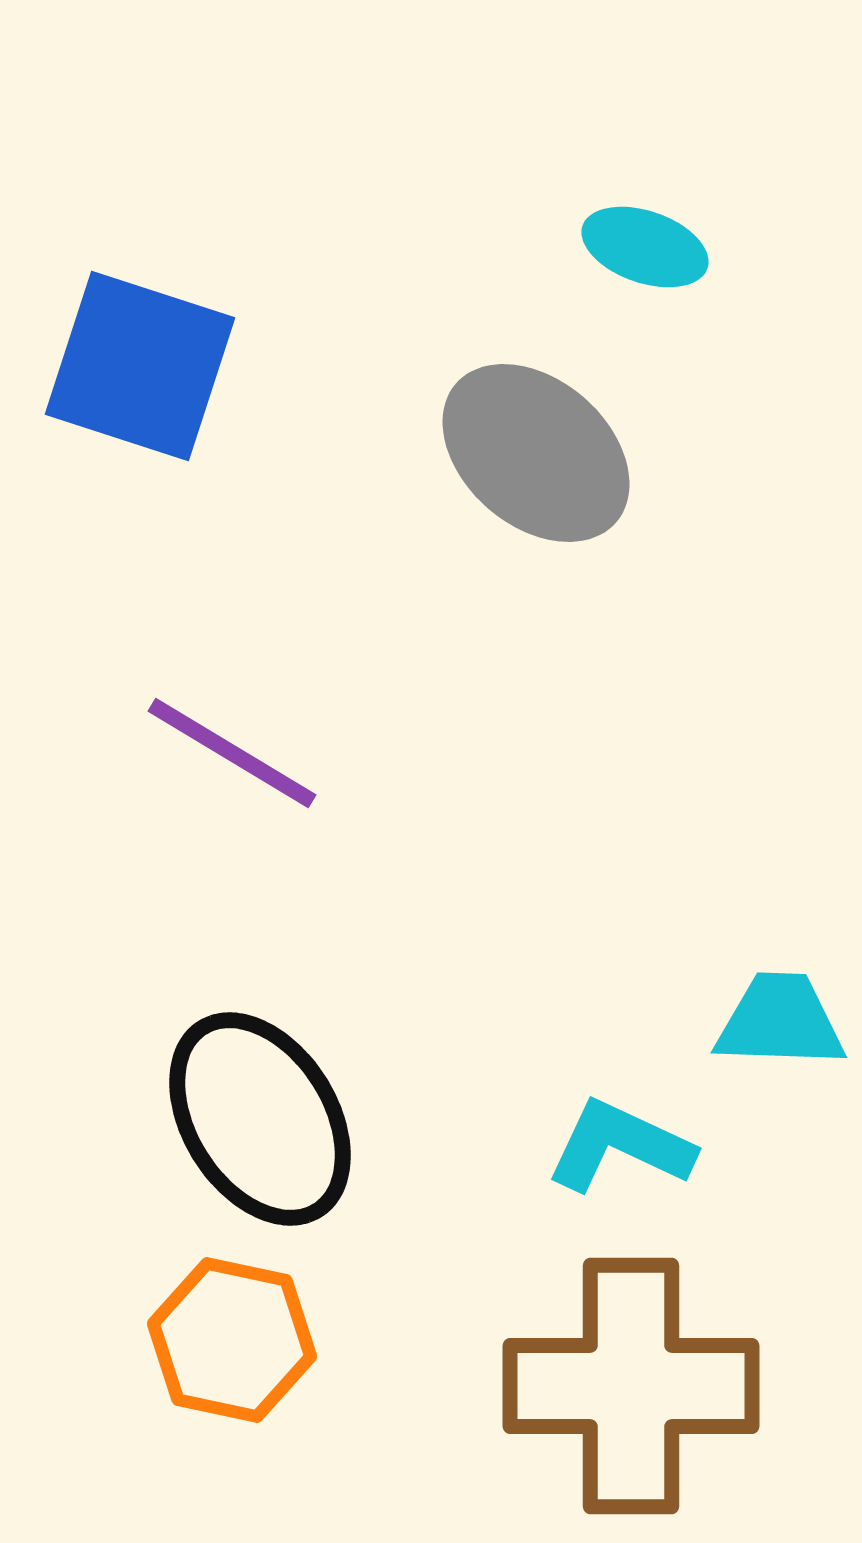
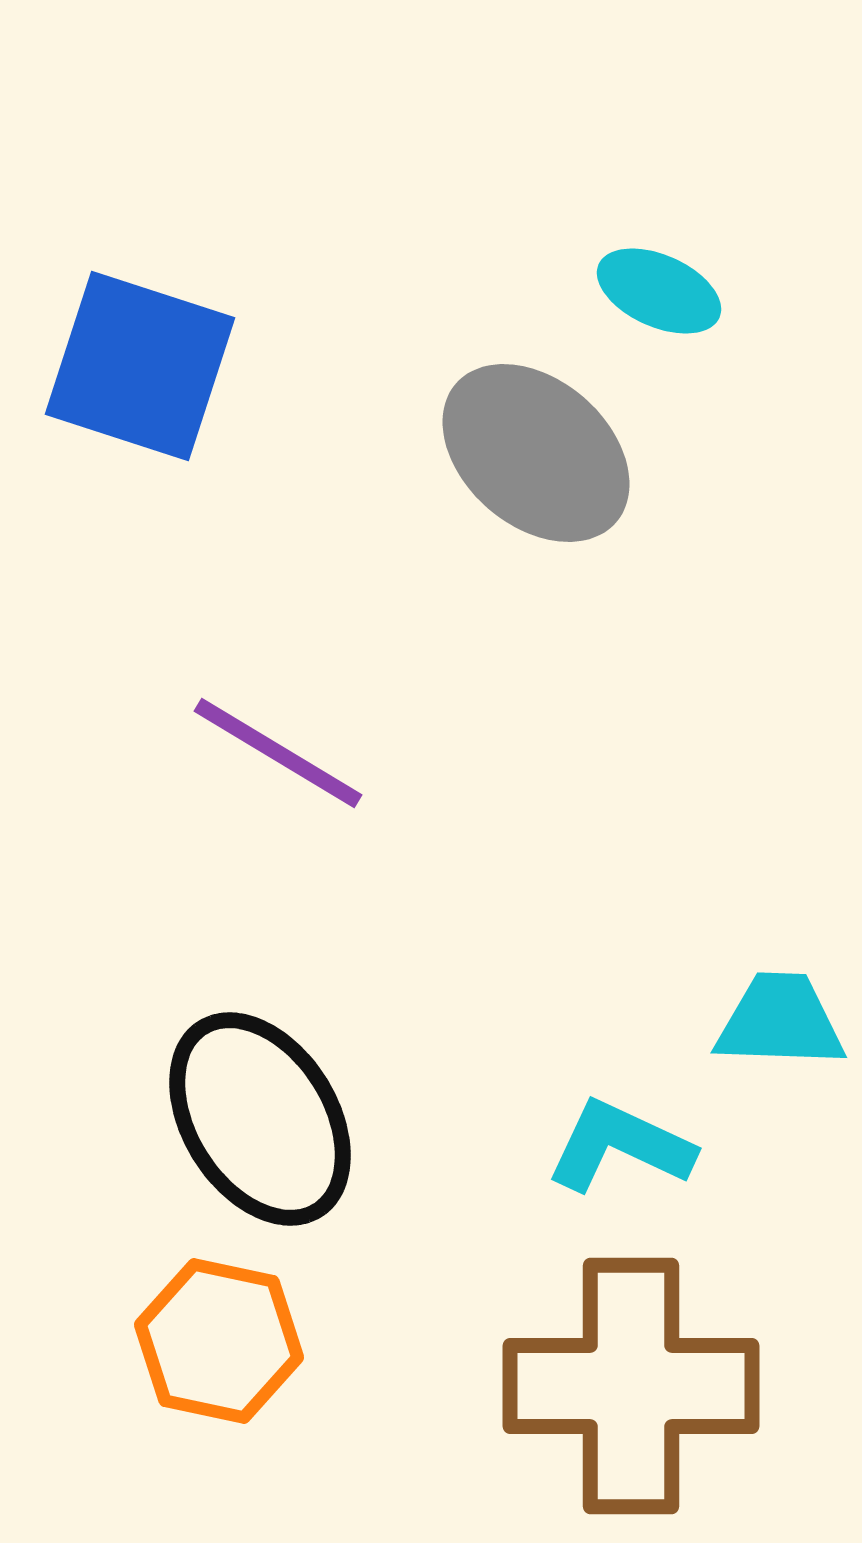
cyan ellipse: moved 14 px right, 44 px down; rotated 5 degrees clockwise
purple line: moved 46 px right
orange hexagon: moved 13 px left, 1 px down
